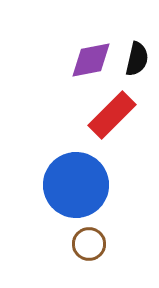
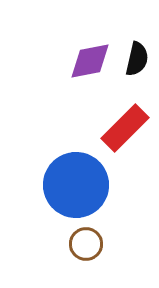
purple diamond: moved 1 px left, 1 px down
red rectangle: moved 13 px right, 13 px down
brown circle: moved 3 px left
